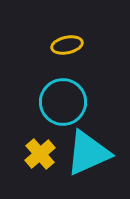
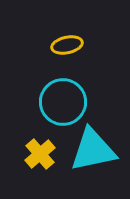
cyan triangle: moved 5 px right, 3 px up; rotated 12 degrees clockwise
